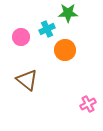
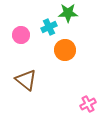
cyan cross: moved 2 px right, 2 px up
pink circle: moved 2 px up
brown triangle: moved 1 px left
